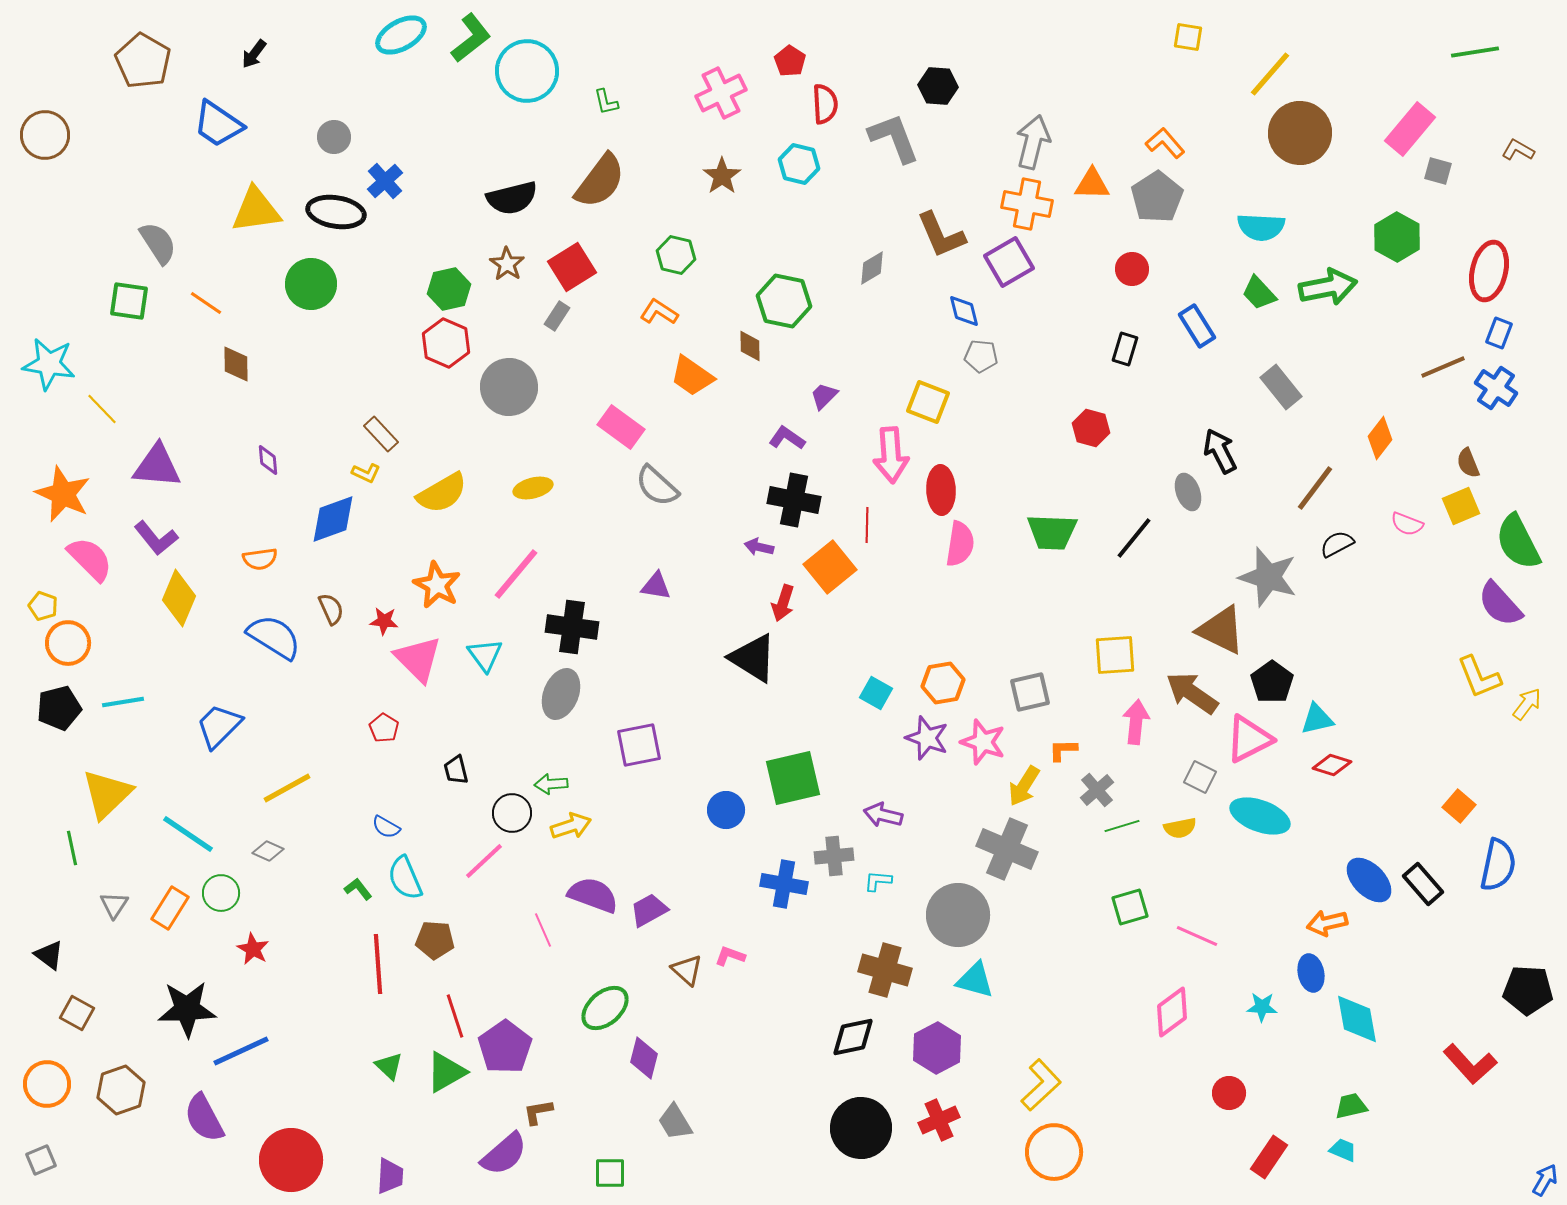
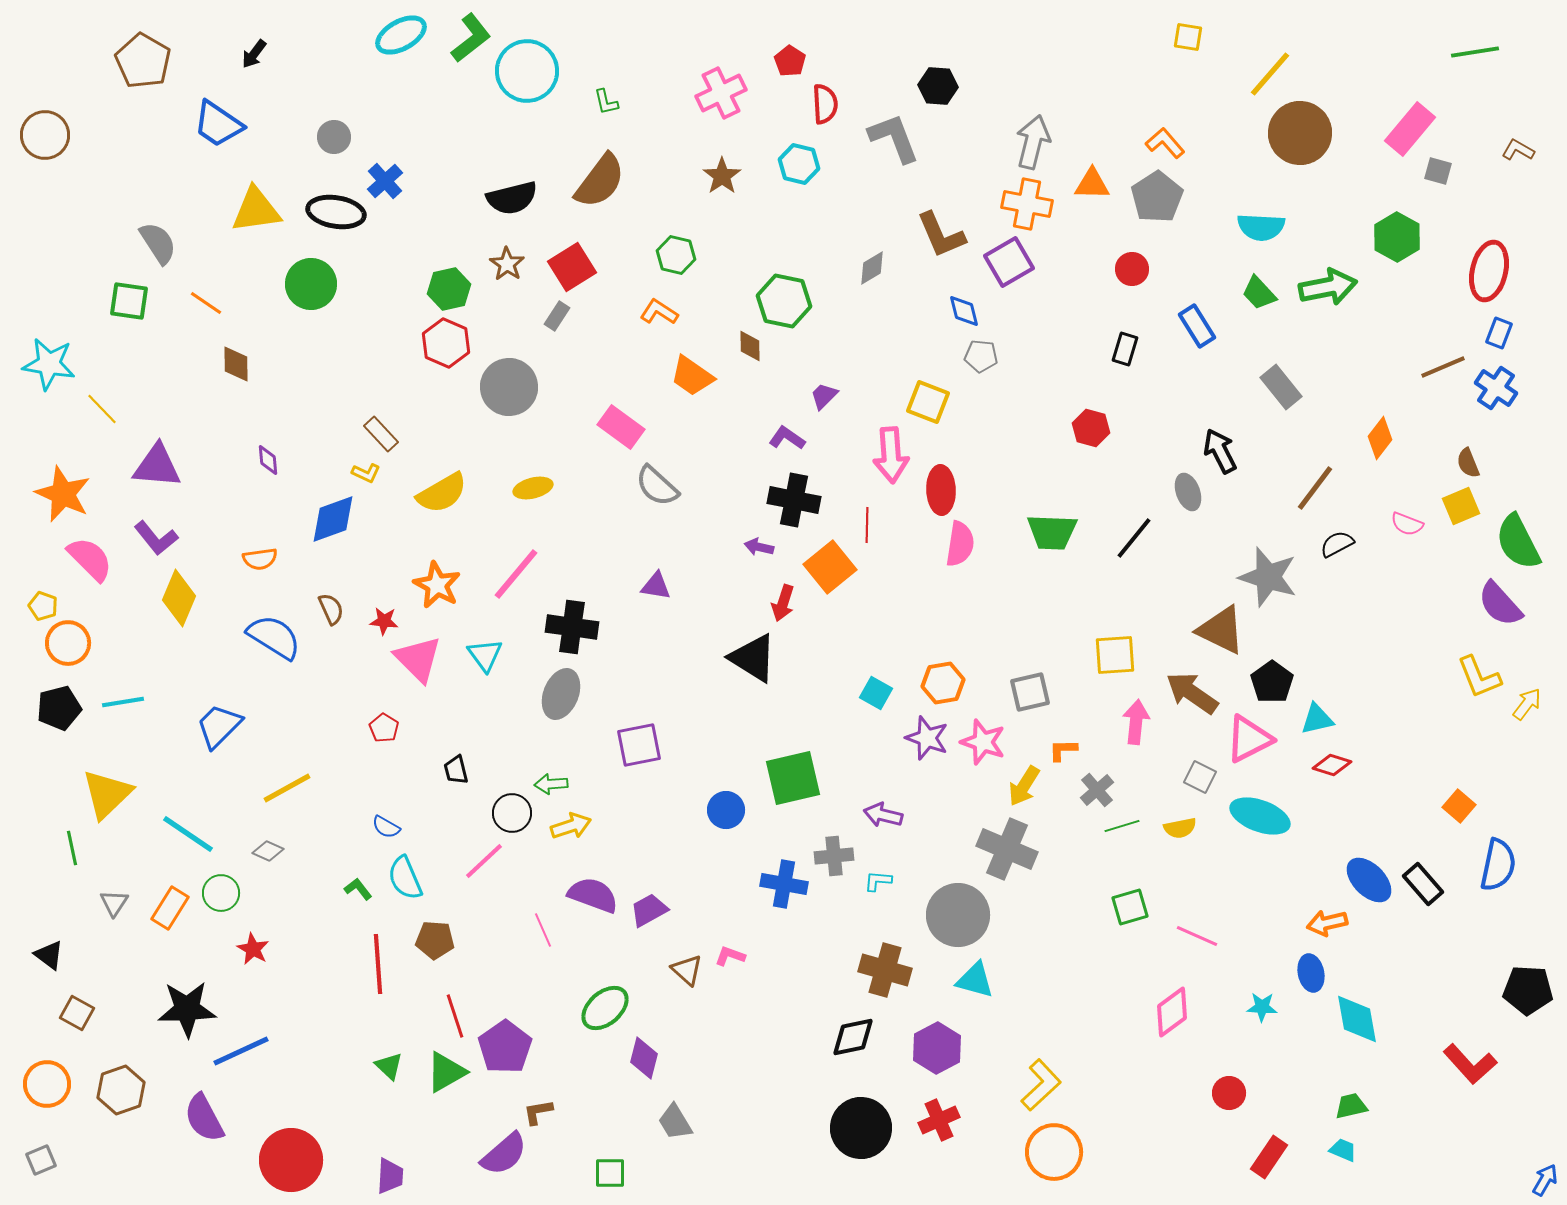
gray triangle at (114, 905): moved 2 px up
